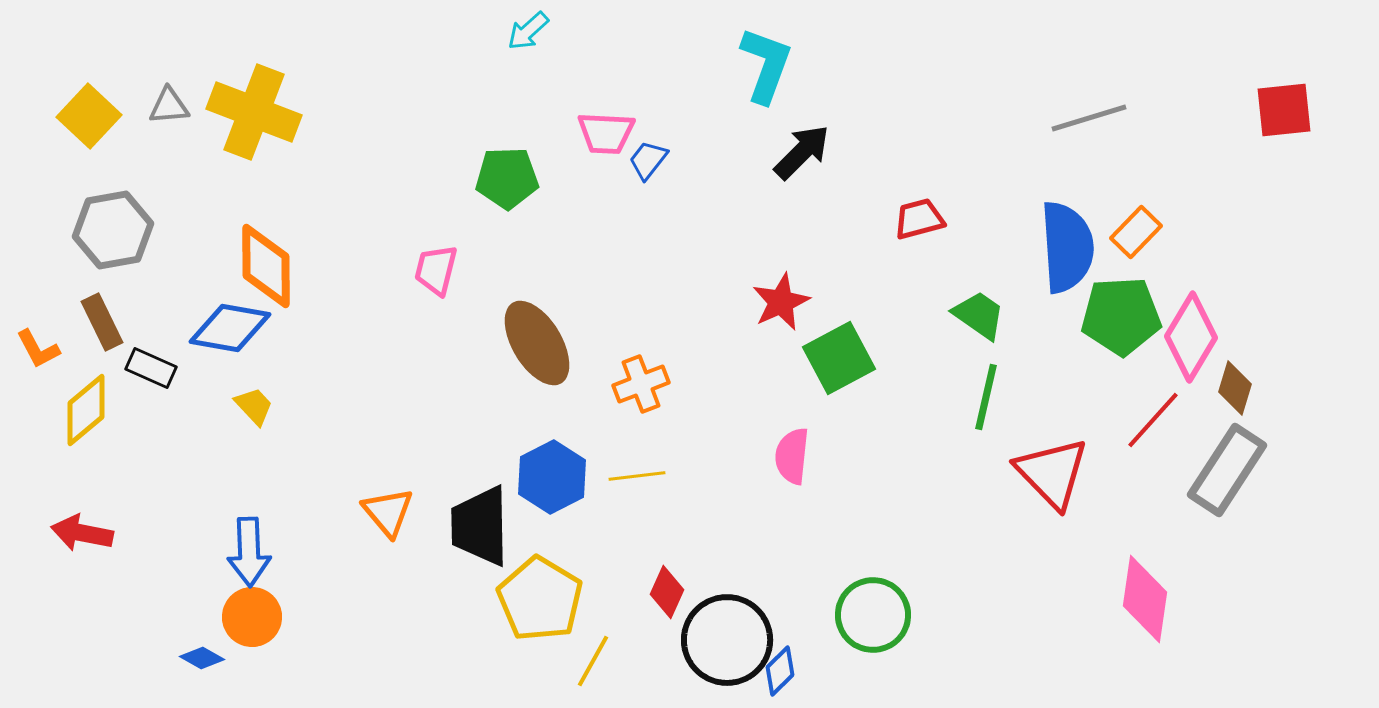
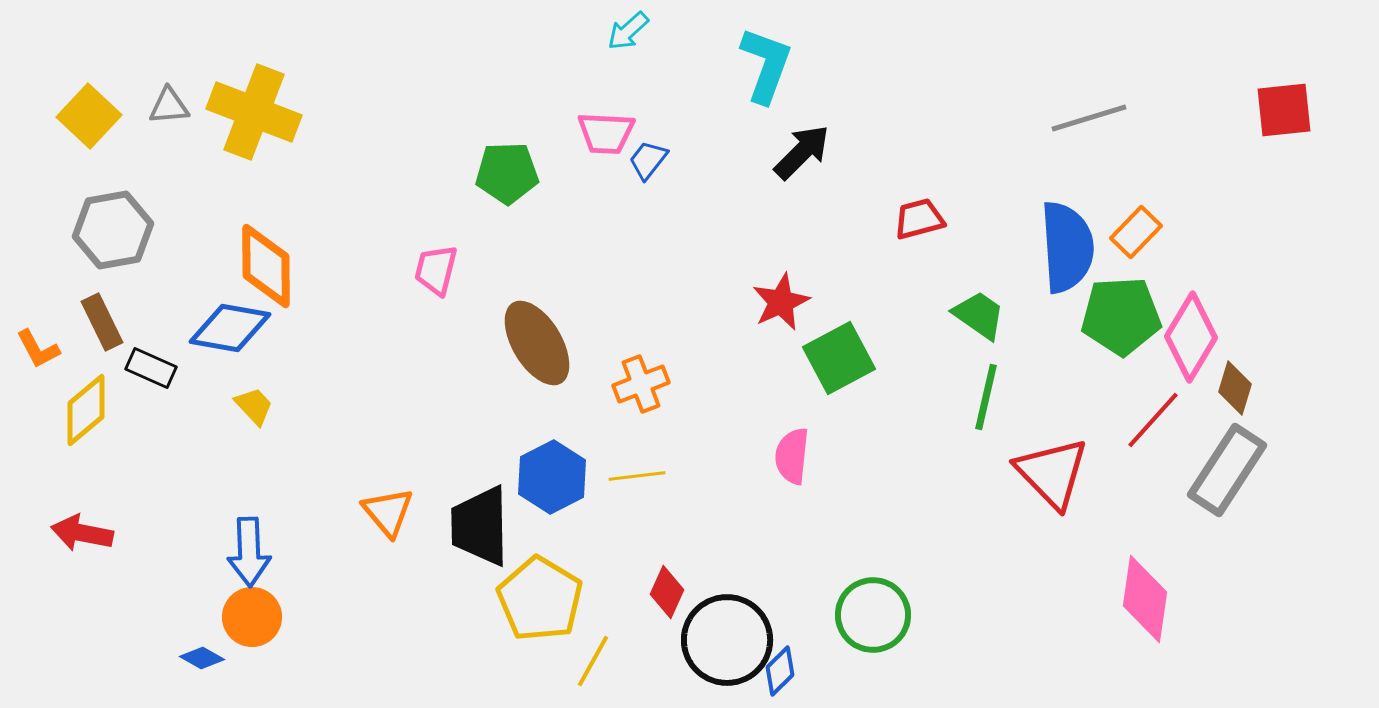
cyan arrow at (528, 31): moved 100 px right
green pentagon at (507, 178): moved 5 px up
